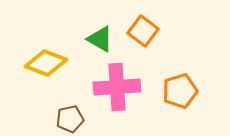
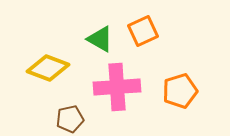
orange square: rotated 28 degrees clockwise
yellow diamond: moved 2 px right, 5 px down
